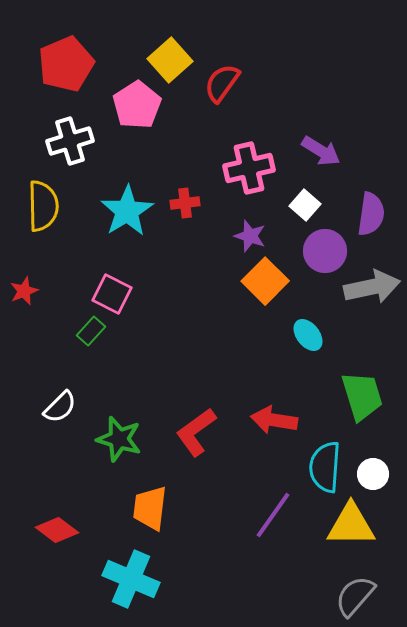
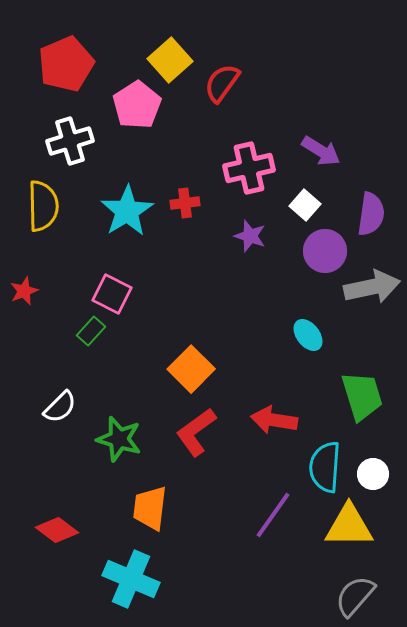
orange square: moved 74 px left, 88 px down
yellow triangle: moved 2 px left, 1 px down
